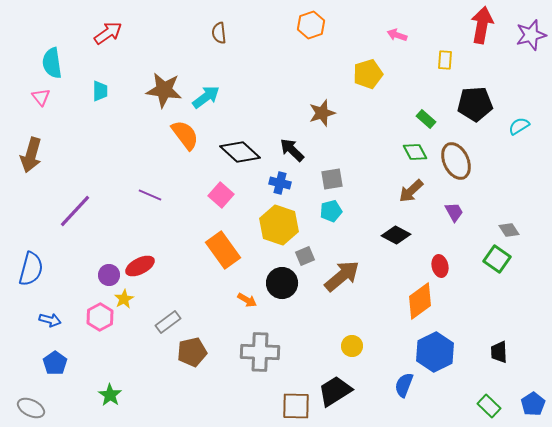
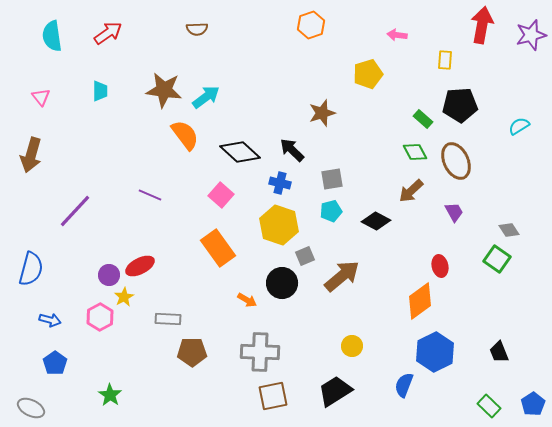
brown semicircle at (219, 33): moved 22 px left, 4 px up; rotated 85 degrees counterclockwise
pink arrow at (397, 35): rotated 12 degrees counterclockwise
cyan semicircle at (52, 63): moved 27 px up
black pentagon at (475, 104): moved 15 px left, 1 px down
green rectangle at (426, 119): moved 3 px left
black diamond at (396, 235): moved 20 px left, 14 px up
orange rectangle at (223, 250): moved 5 px left, 2 px up
yellow star at (124, 299): moved 2 px up
gray rectangle at (168, 322): moved 3 px up; rotated 40 degrees clockwise
brown pentagon at (192, 352): rotated 12 degrees clockwise
black trapezoid at (499, 352): rotated 20 degrees counterclockwise
brown square at (296, 406): moved 23 px left, 10 px up; rotated 12 degrees counterclockwise
